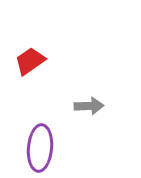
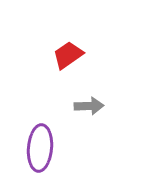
red trapezoid: moved 38 px right, 6 px up
